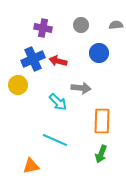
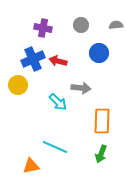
cyan line: moved 7 px down
